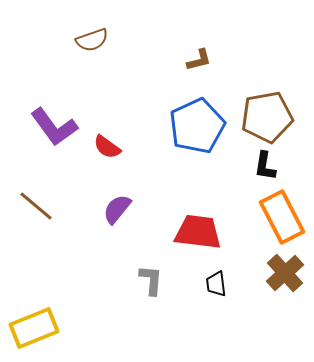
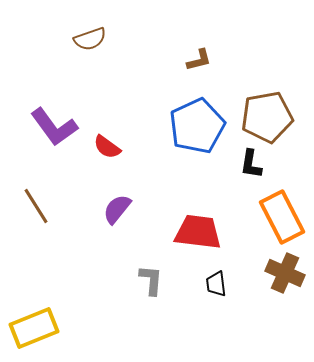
brown semicircle: moved 2 px left, 1 px up
black L-shape: moved 14 px left, 2 px up
brown line: rotated 18 degrees clockwise
brown cross: rotated 24 degrees counterclockwise
